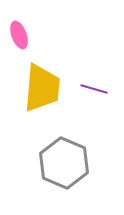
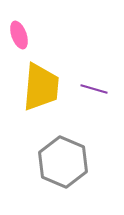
yellow trapezoid: moved 1 px left, 1 px up
gray hexagon: moved 1 px left, 1 px up
